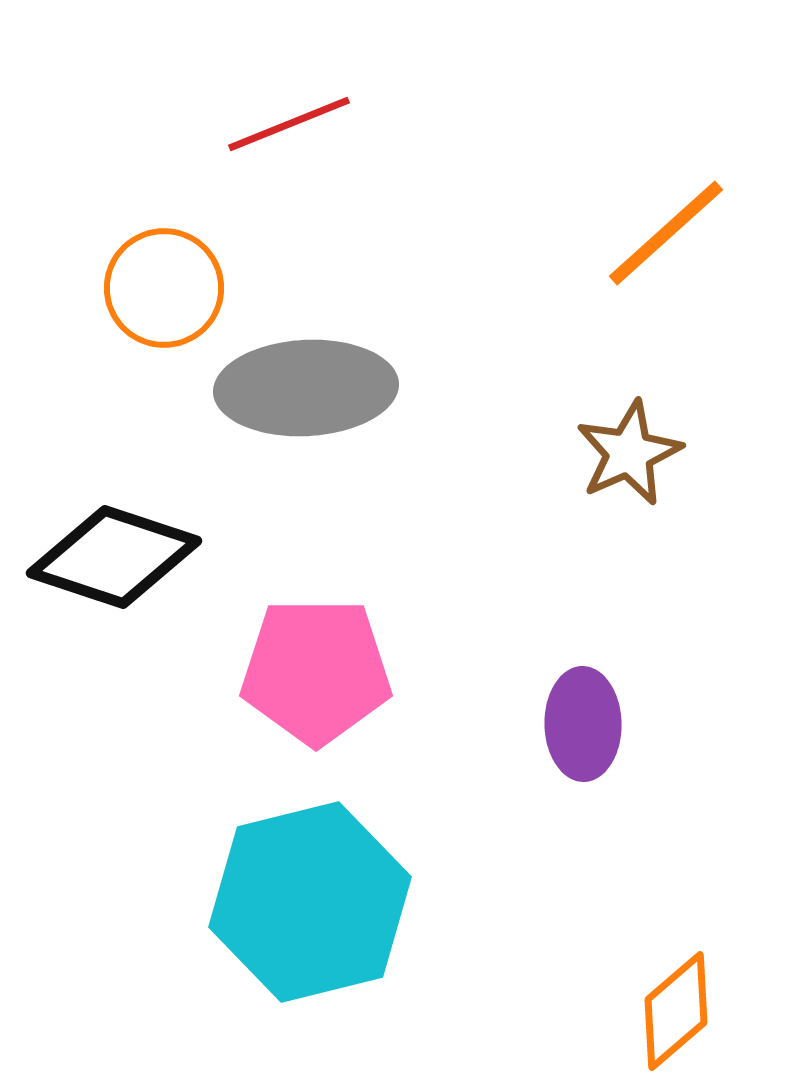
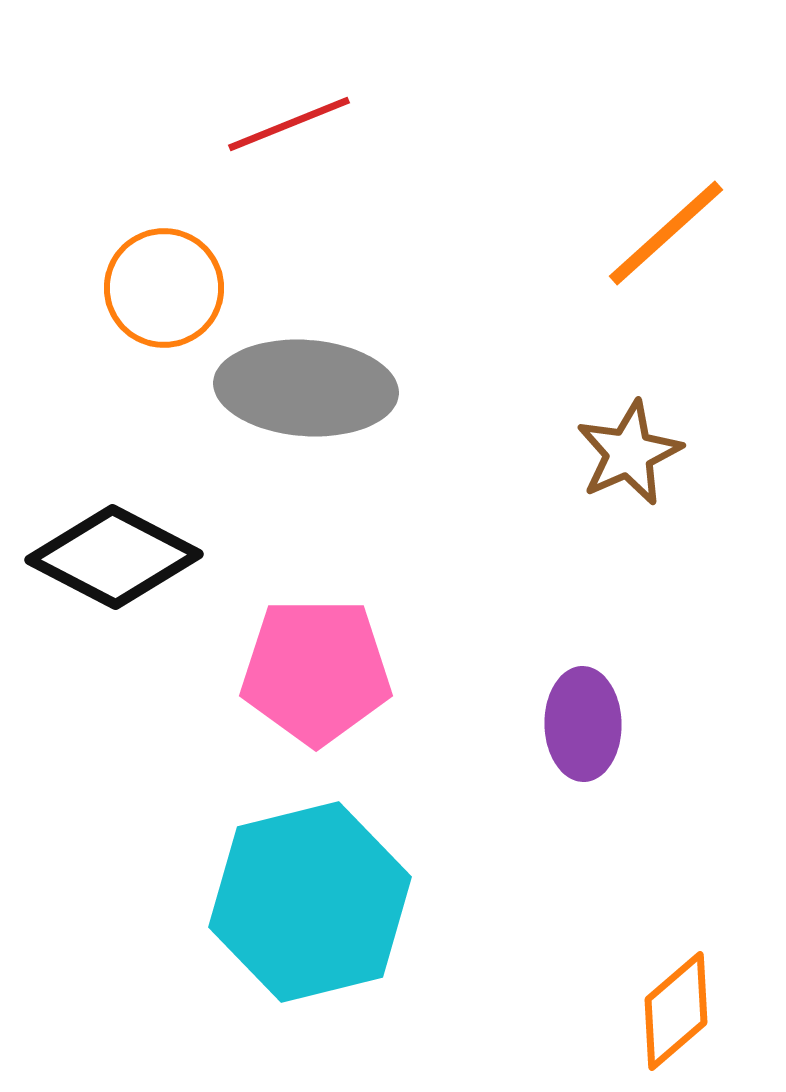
gray ellipse: rotated 7 degrees clockwise
black diamond: rotated 9 degrees clockwise
